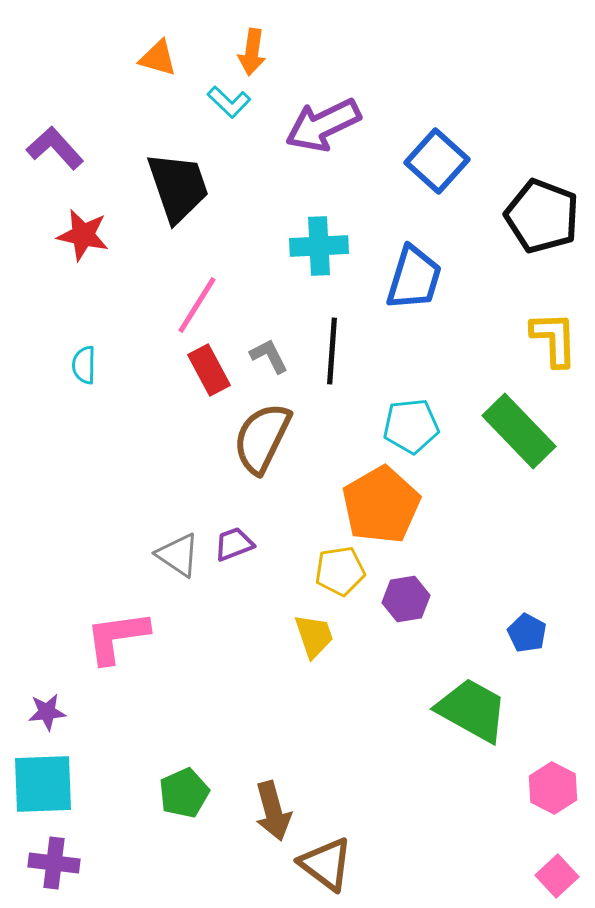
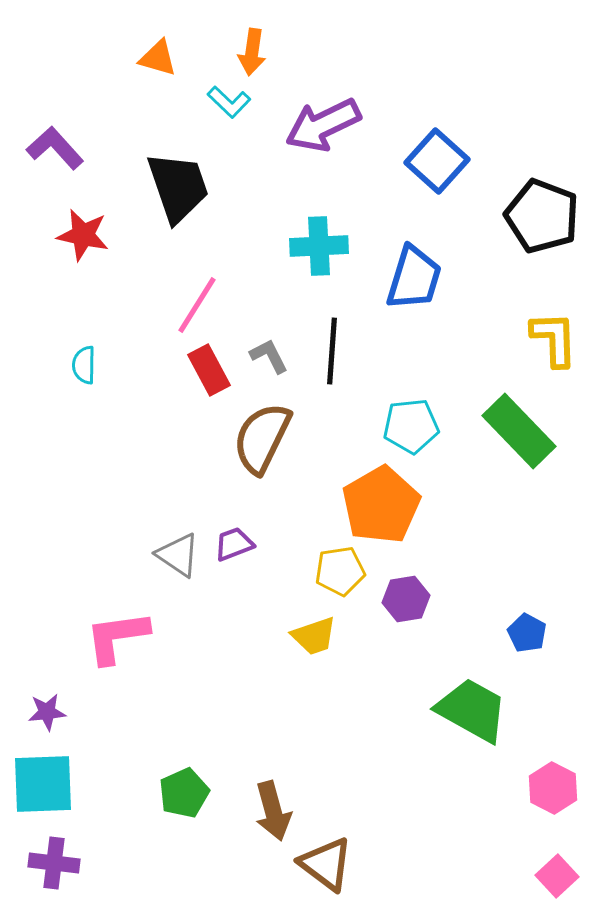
yellow trapezoid: rotated 90 degrees clockwise
